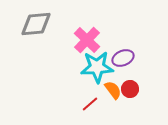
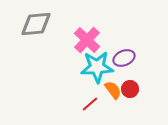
purple ellipse: moved 1 px right
